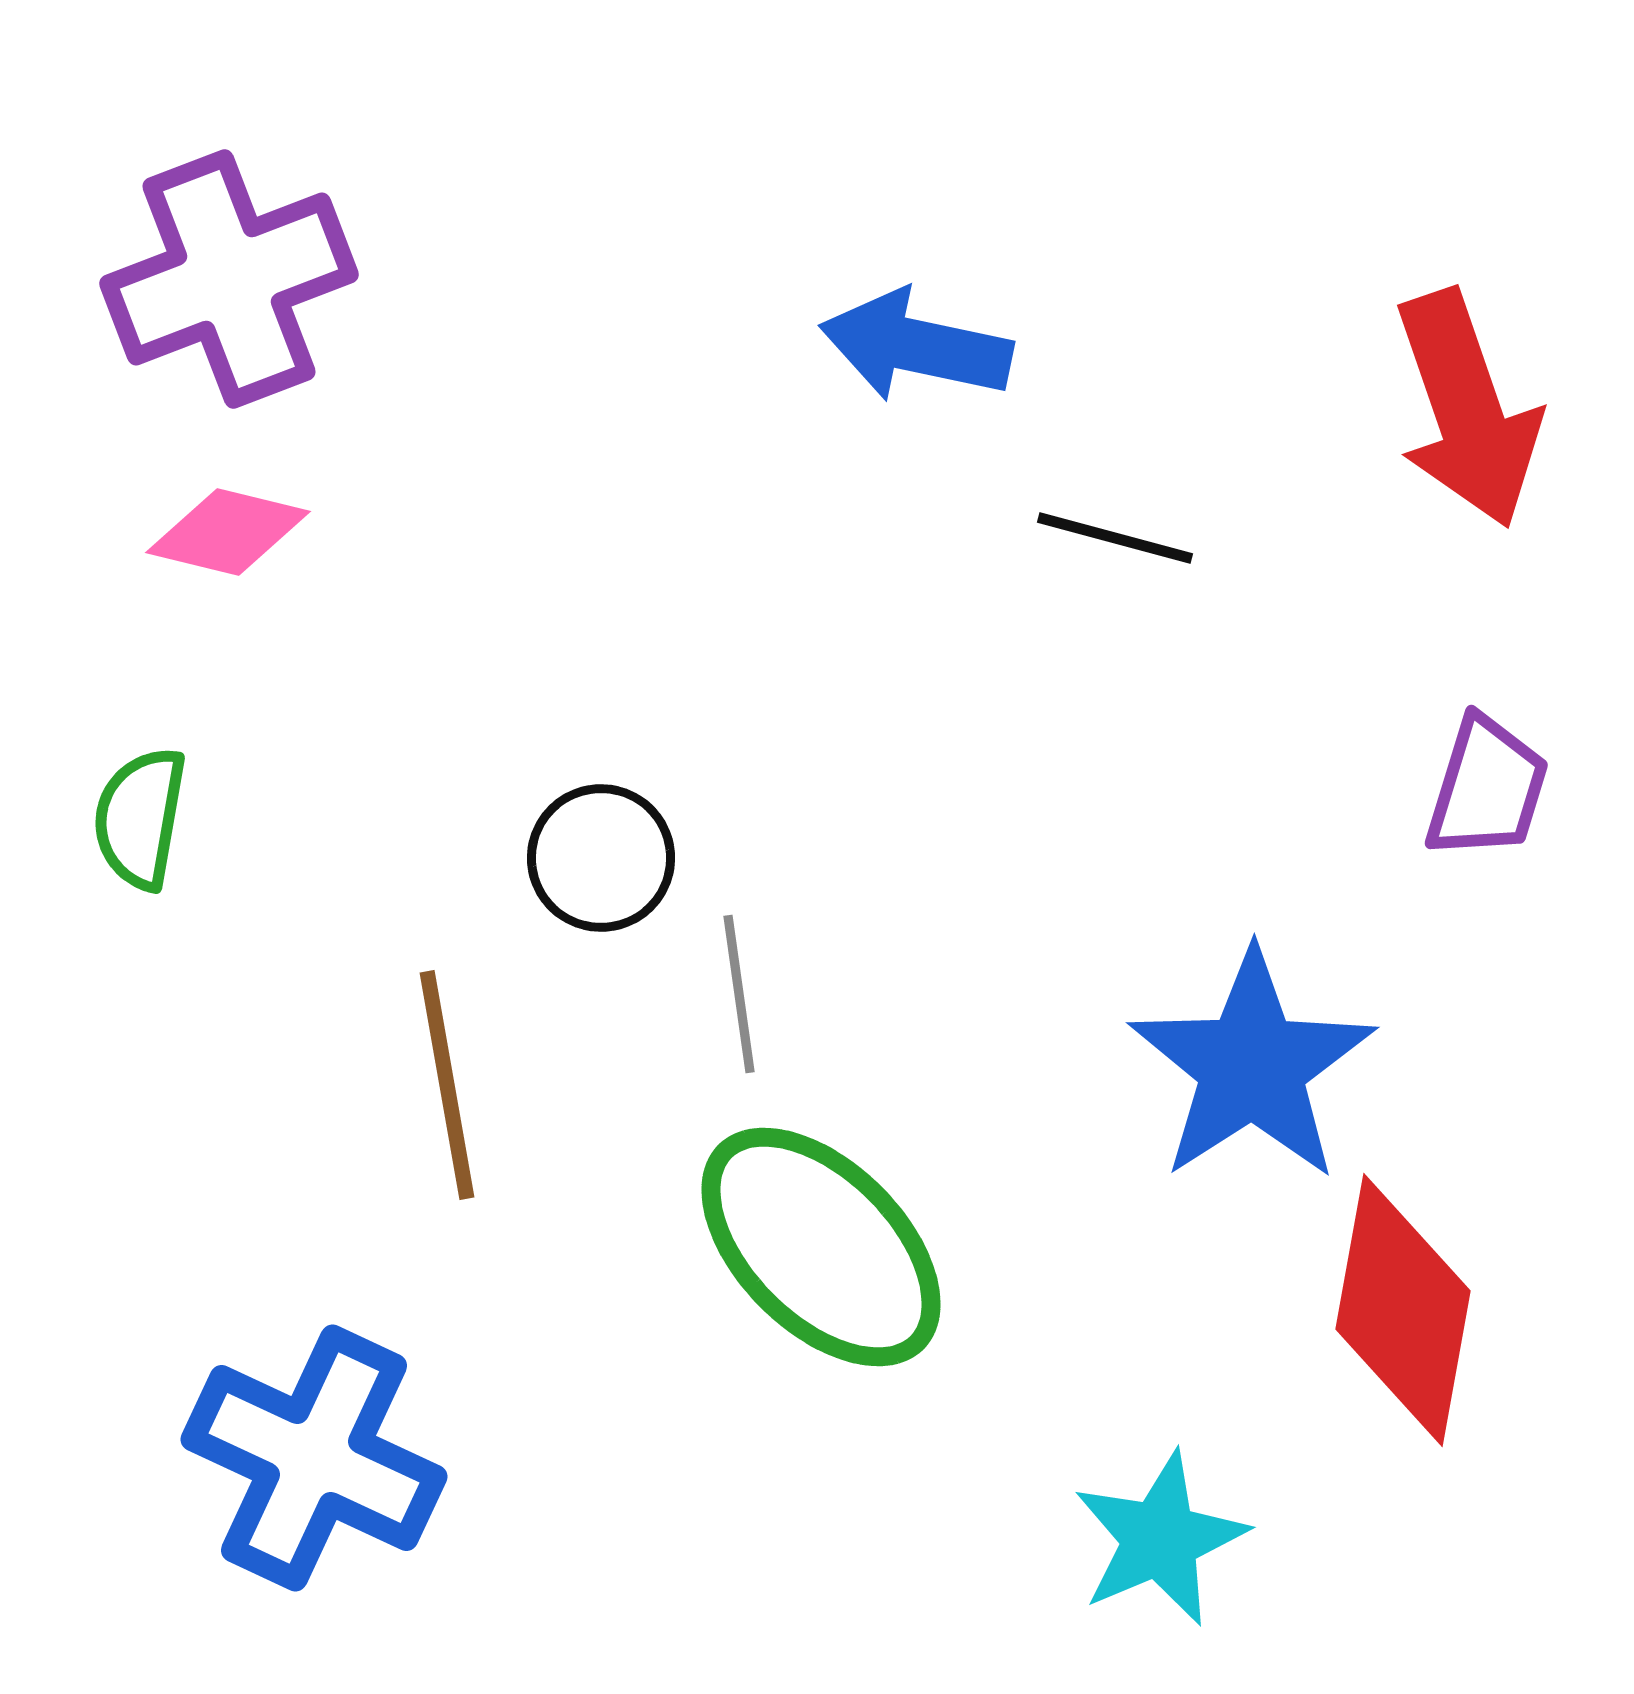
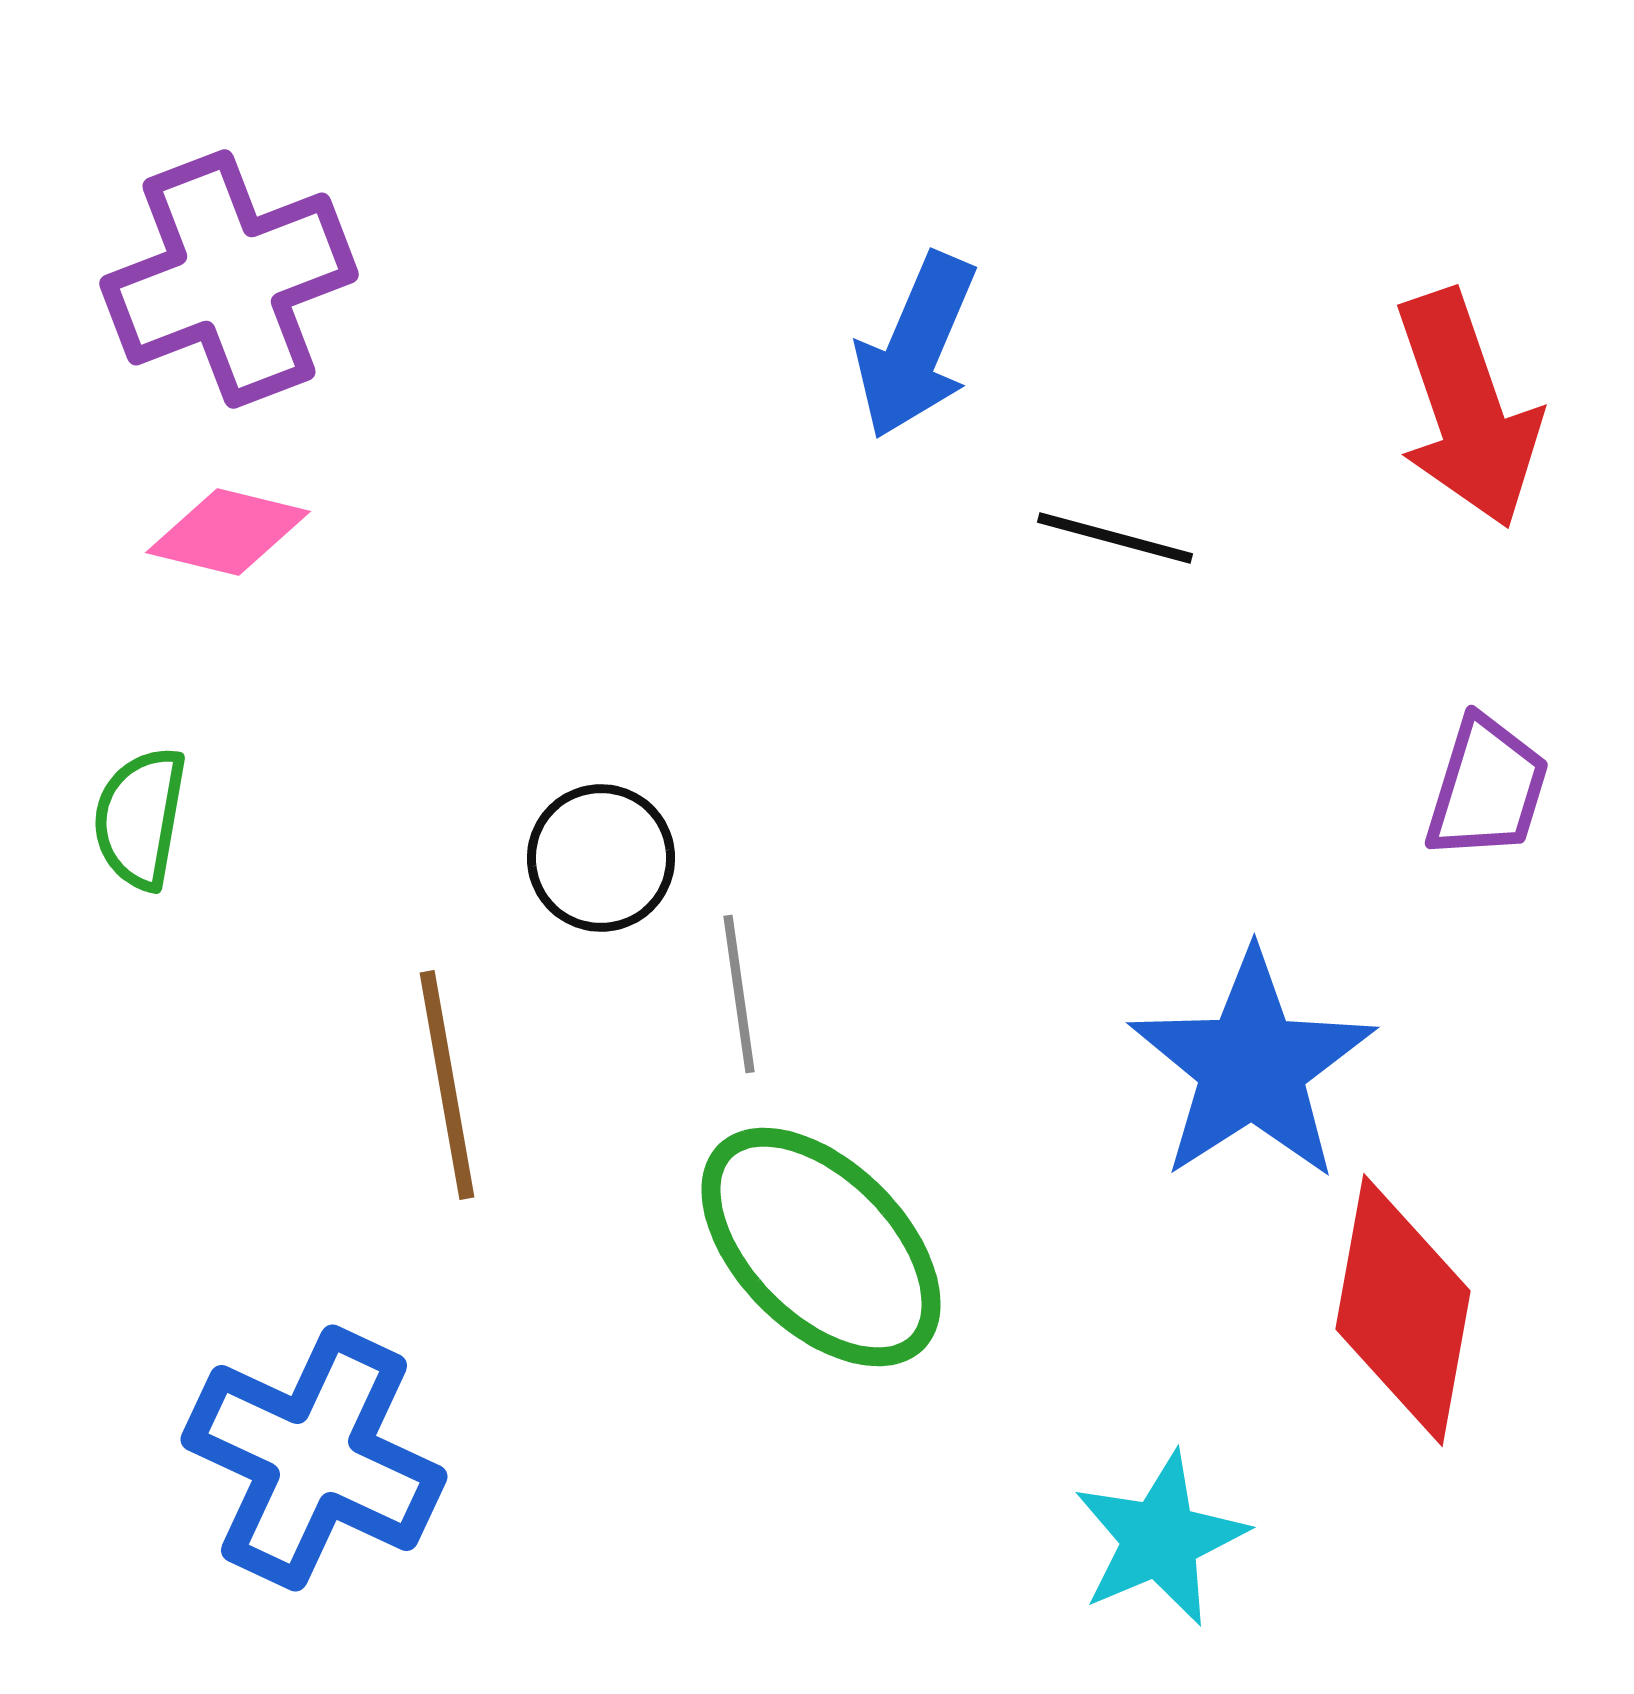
blue arrow: rotated 79 degrees counterclockwise
